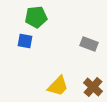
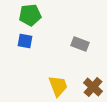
green pentagon: moved 6 px left, 2 px up
gray rectangle: moved 9 px left
yellow trapezoid: rotated 65 degrees counterclockwise
